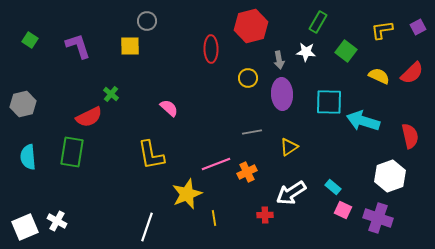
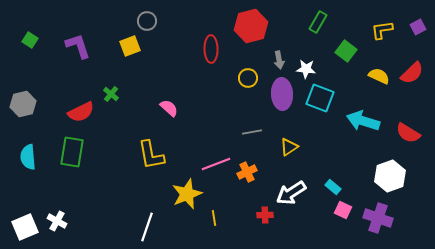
yellow square at (130, 46): rotated 20 degrees counterclockwise
white star at (306, 52): moved 17 px down
cyan square at (329, 102): moved 9 px left, 4 px up; rotated 20 degrees clockwise
red semicircle at (89, 117): moved 8 px left, 5 px up
red semicircle at (410, 136): moved 2 px left, 3 px up; rotated 135 degrees clockwise
